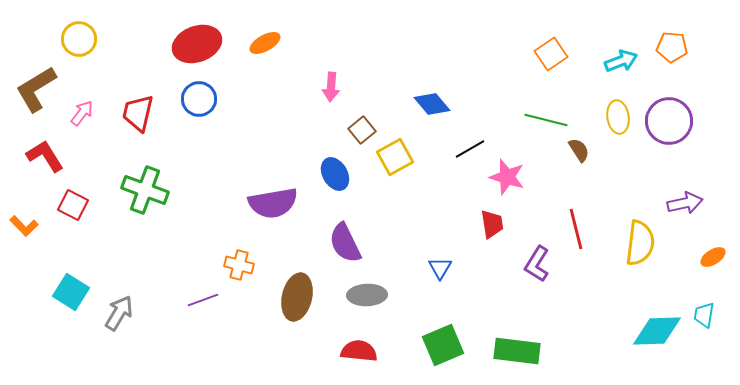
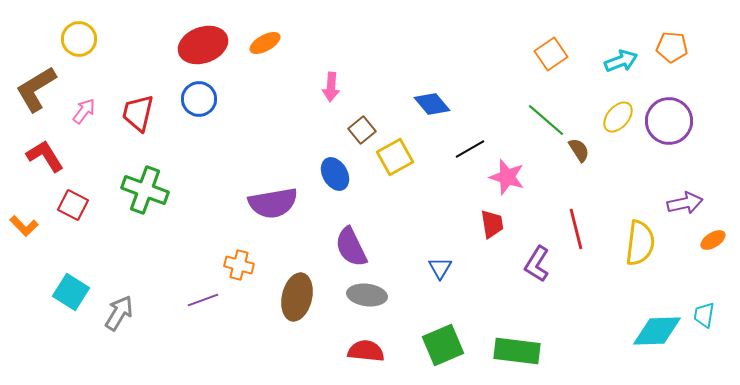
red ellipse at (197, 44): moved 6 px right, 1 px down
pink arrow at (82, 113): moved 2 px right, 2 px up
yellow ellipse at (618, 117): rotated 48 degrees clockwise
green line at (546, 120): rotated 27 degrees clockwise
purple semicircle at (345, 243): moved 6 px right, 4 px down
orange ellipse at (713, 257): moved 17 px up
gray ellipse at (367, 295): rotated 9 degrees clockwise
red semicircle at (359, 351): moved 7 px right
